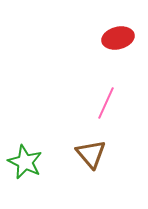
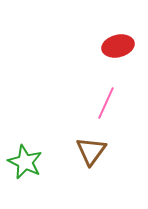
red ellipse: moved 8 px down
brown triangle: moved 3 px up; rotated 16 degrees clockwise
